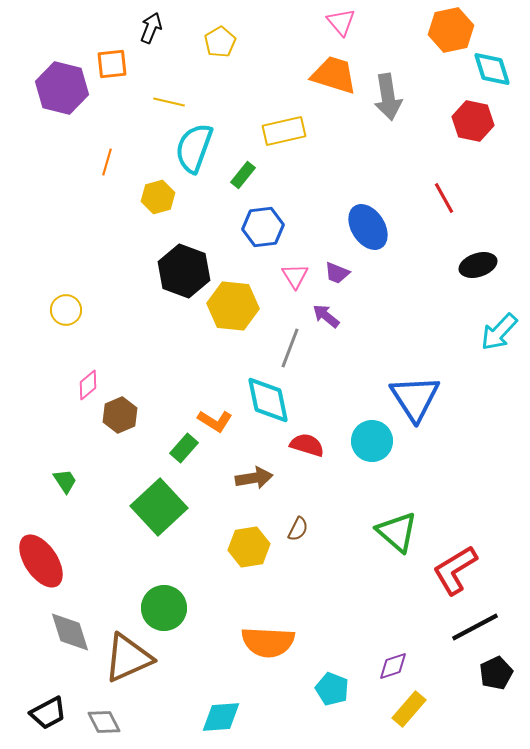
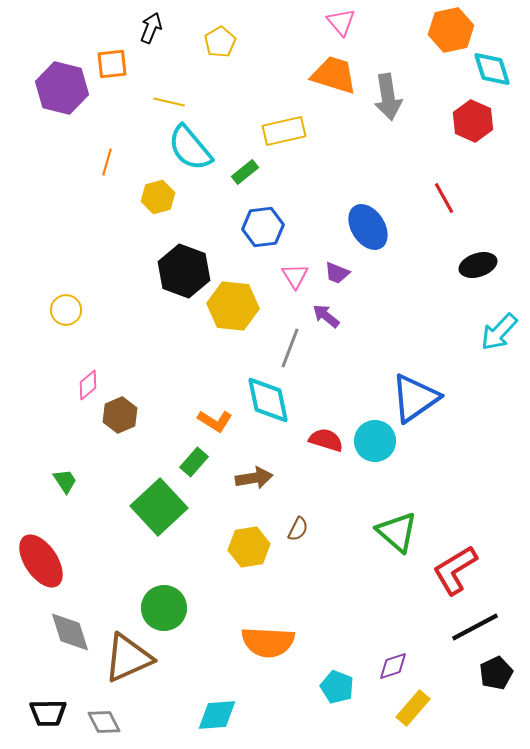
red hexagon at (473, 121): rotated 12 degrees clockwise
cyan semicircle at (194, 148): moved 4 px left; rotated 60 degrees counterclockwise
green rectangle at (243, 175): moved 2 px right, 3 px up; rotated 12 degrees clockwise
blue triangle at (415, 398): rotated 28 degrees clockwise
cyan circle at (372, 441): moved 3 px right
red semicircle at (307, 445): moved 19 px right, 5 px up
green rectangle at (184, 448): moved 10 px right, 14 px down
cyan pentagon at (332, 689): moved 5 px right, 2 px up
yellow rectangle at (409, 709): moved 4 px right, 1 px up
black trapezoid at (48, 713): rotated 27 degrees clockwise
cyan diamond at (221, 717): moved 4 px left, 2 px up
